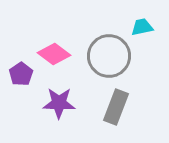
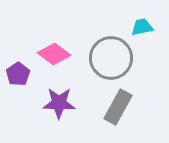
gray circle: moved 2 px right, 2 px down
purple pentagon: moved 3 px left
gray rectangle: moved 2 px right; rotated 8 degrees clockwise
